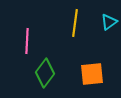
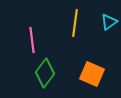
pink line: moved 5 px right, 1 px up; rotated 10 degrees counterclockwise
orange square: rotated 30 degrees clockwise
